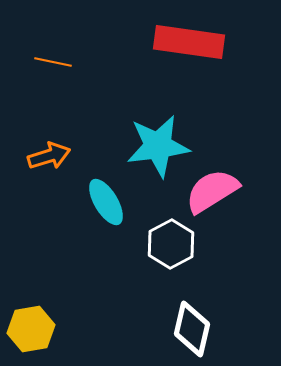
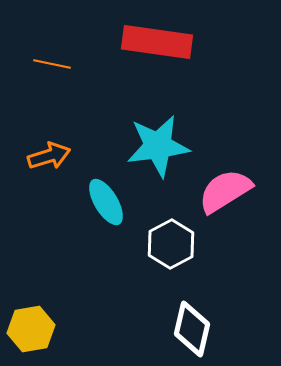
red rectangle: moved 32 px left
orange line: moved 1 px left, 2 px down
pink semicircle: moved 13 px right
